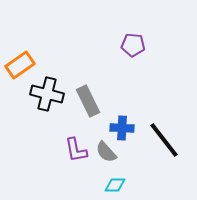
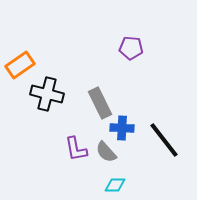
purple pentagon: moved 2 px left, 3 px down
gray rectangle: moved 12 px right, 2 px down
purple L-shape: moved 1 px up
